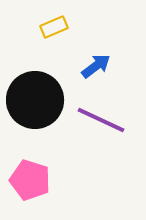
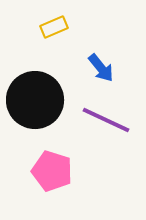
blue arrow: moved 5 px right, 2 px down; rotated 88 degrees clockwise
purple line: moved 5 px right
pink pentagon: moved 22 px right, 9 px up
